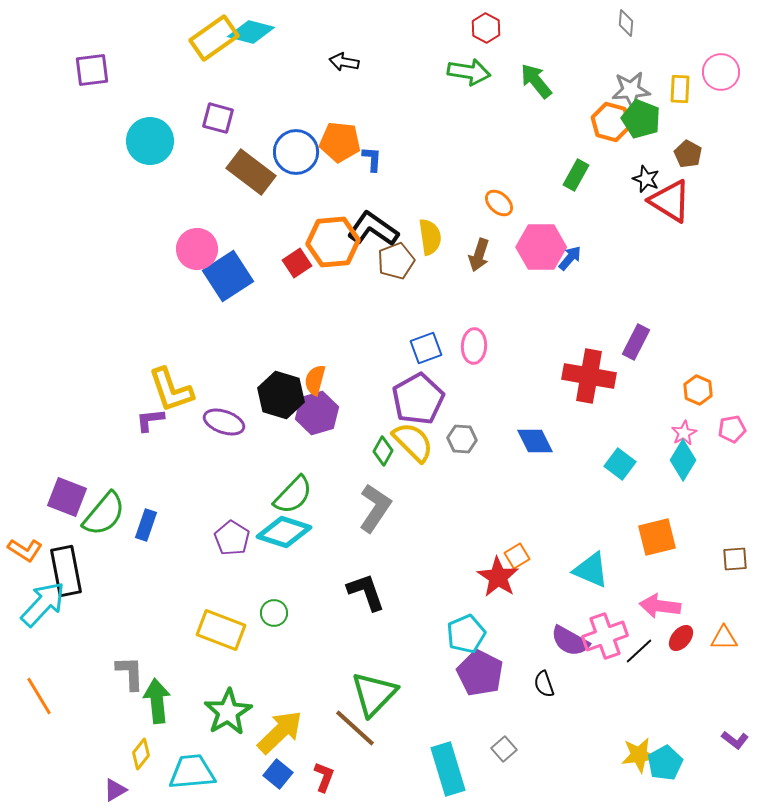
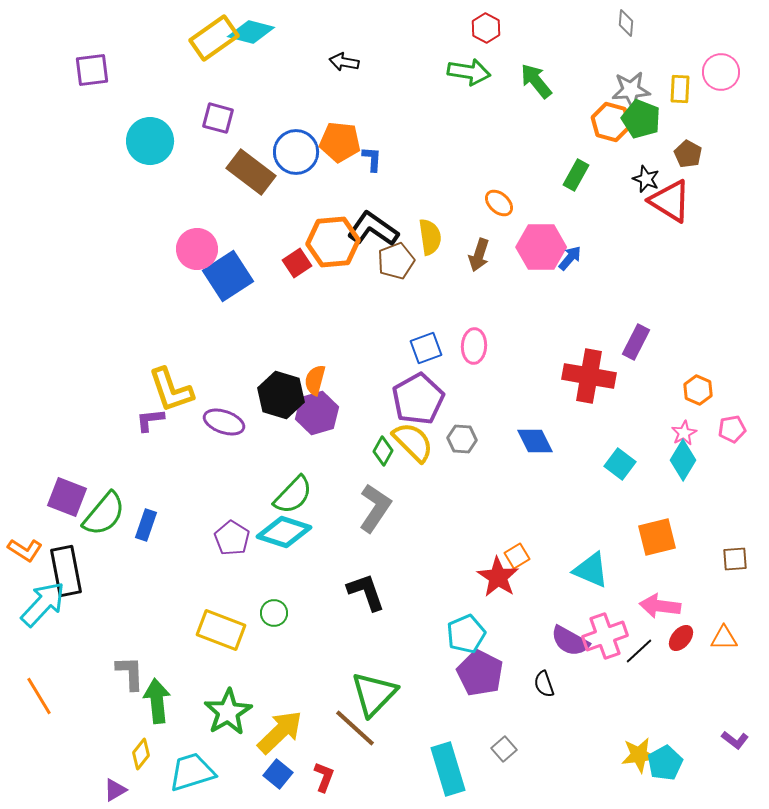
cyan trapezoid at (192, 772): rotated 12 degrees counterclockwise
